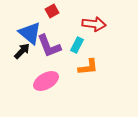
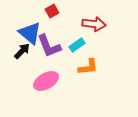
cyan rectangle: rotated 28 degrees clockwise
